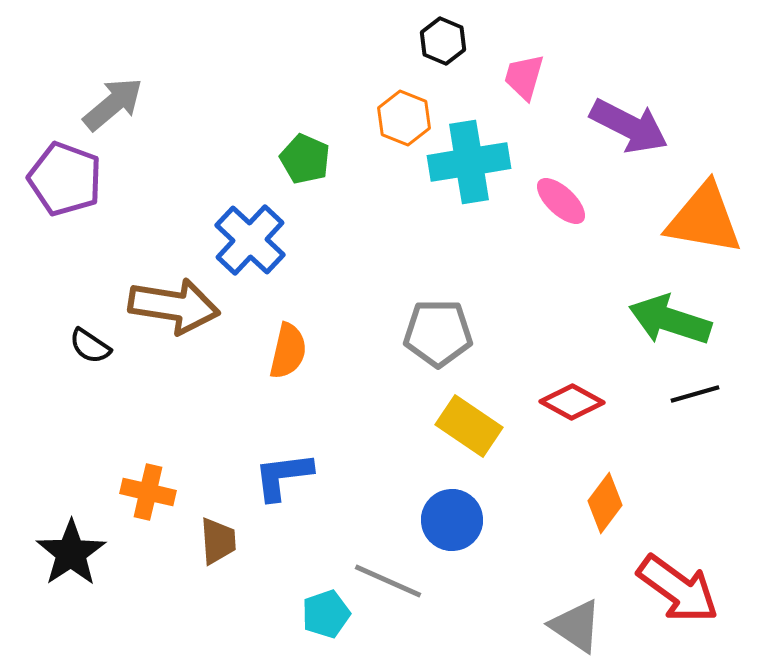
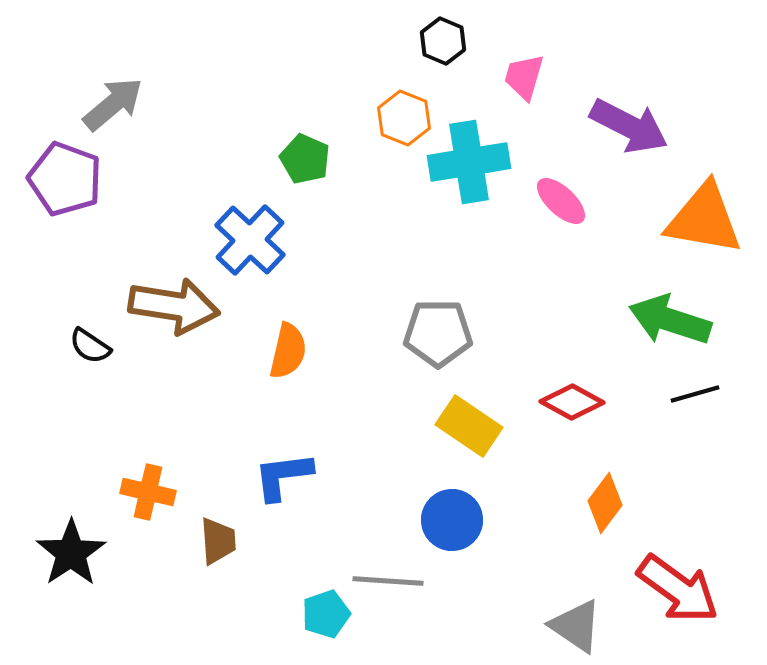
gray line: rotated 20 degrees counterclockwise
